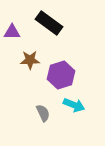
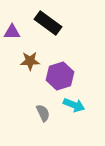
black rectangle: moved 1 px left
brown star: moved 1 px down
purple hexagon: moved 1 px left, 1 px down
